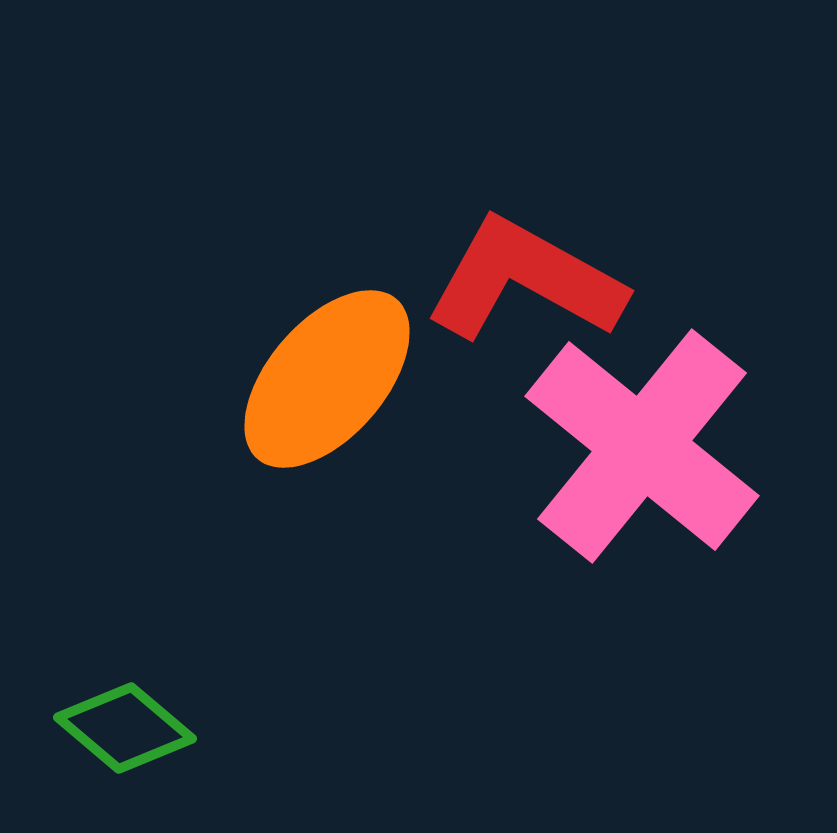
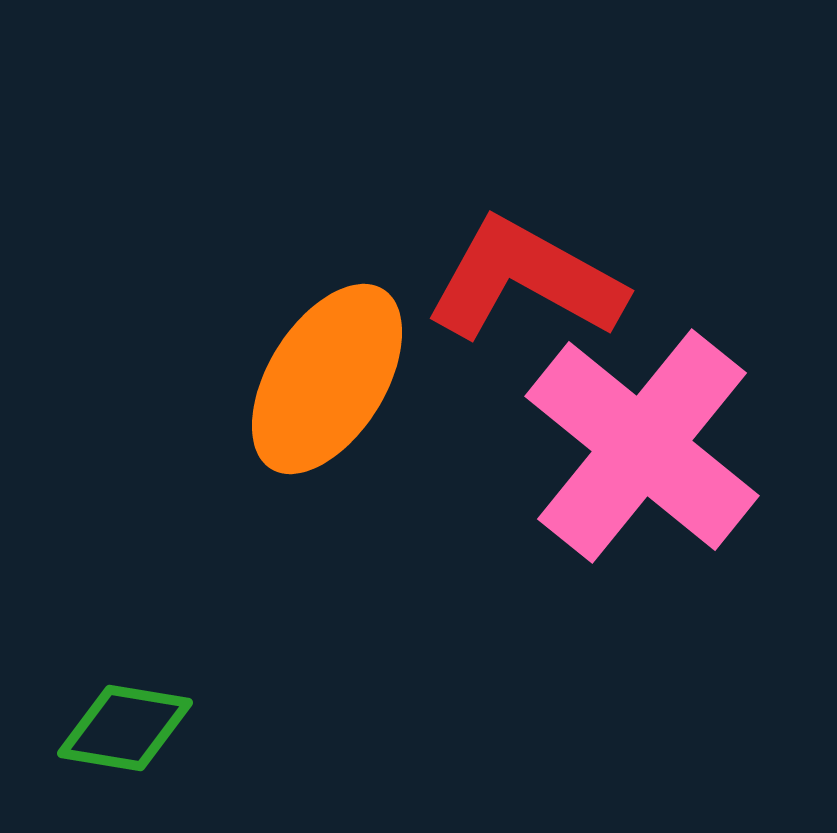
orange ellipse: rotated 9 degrees counterclockwise
green diamond: rotated 31 degrees counterclockwise
